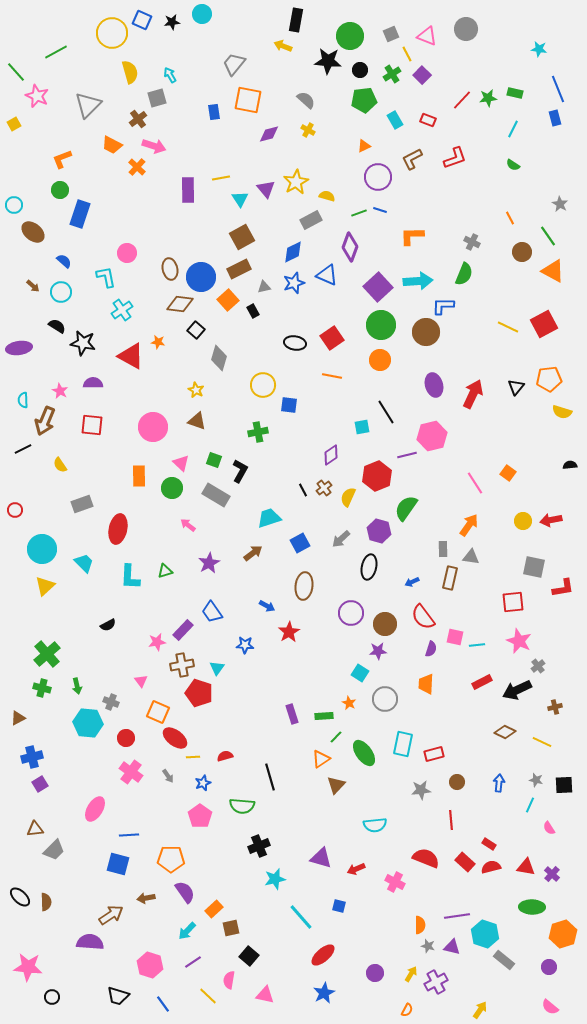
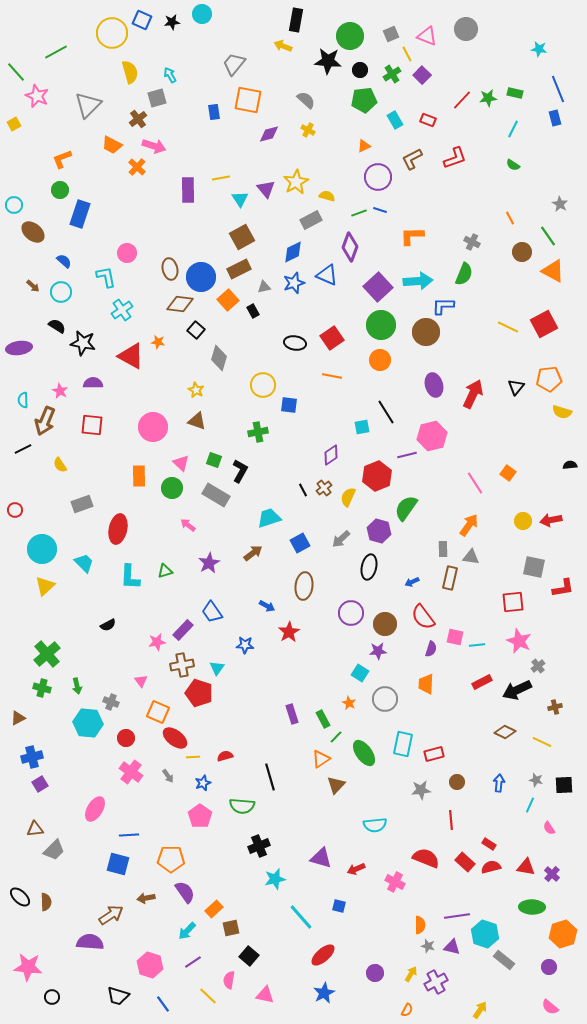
green rectangle at (324, 716): moved 1 px left, 3 px down; rotated 66 degrees clockwise
